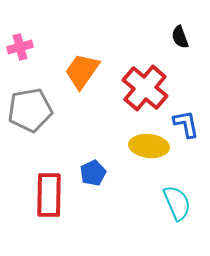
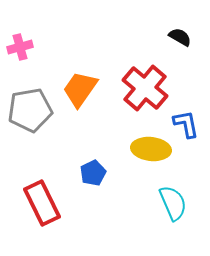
black semicircle: rotated 140 degrees clockwise
orange trapezoid: moved 2 px left, 18 px down
yellow ellipse: moved 2 px right, 3 px down
red rectangle: moved 7 px left, 8 px down; rotated 27 degrees counterclockwise
cyan semicircle: moved 4 px left
